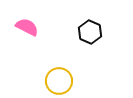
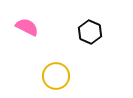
yellow circle: moved 3 px left, 5 px up
